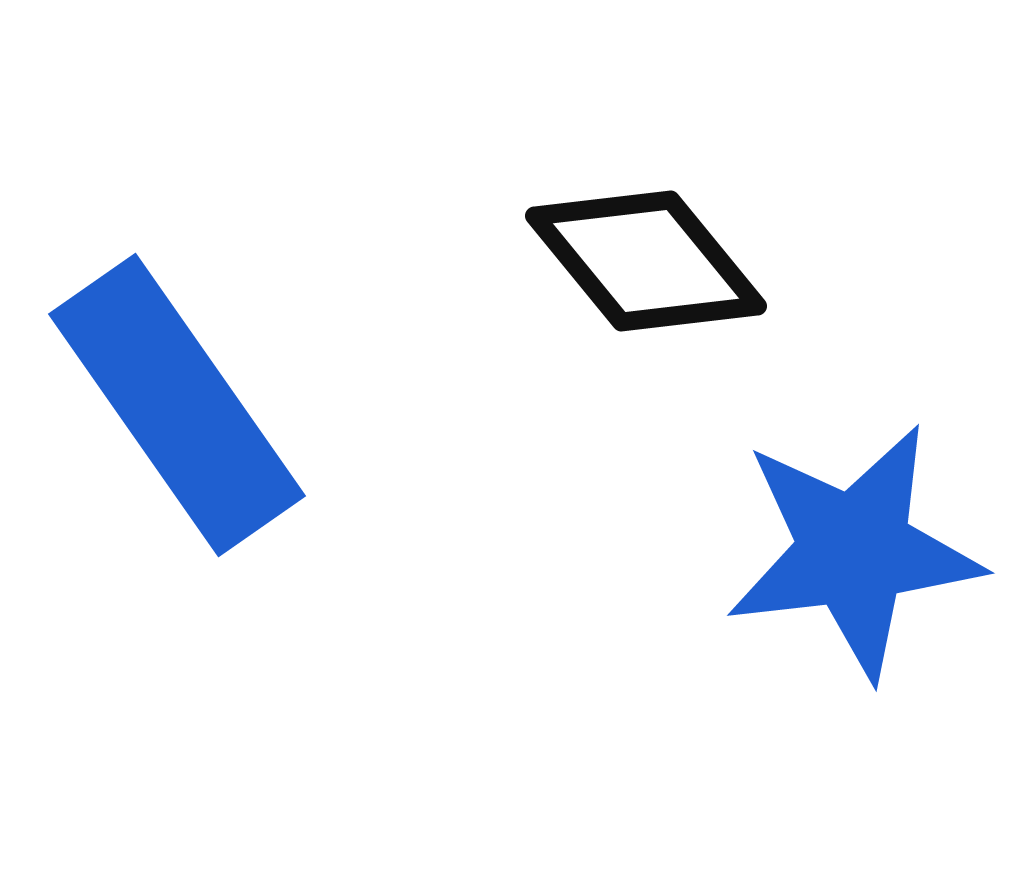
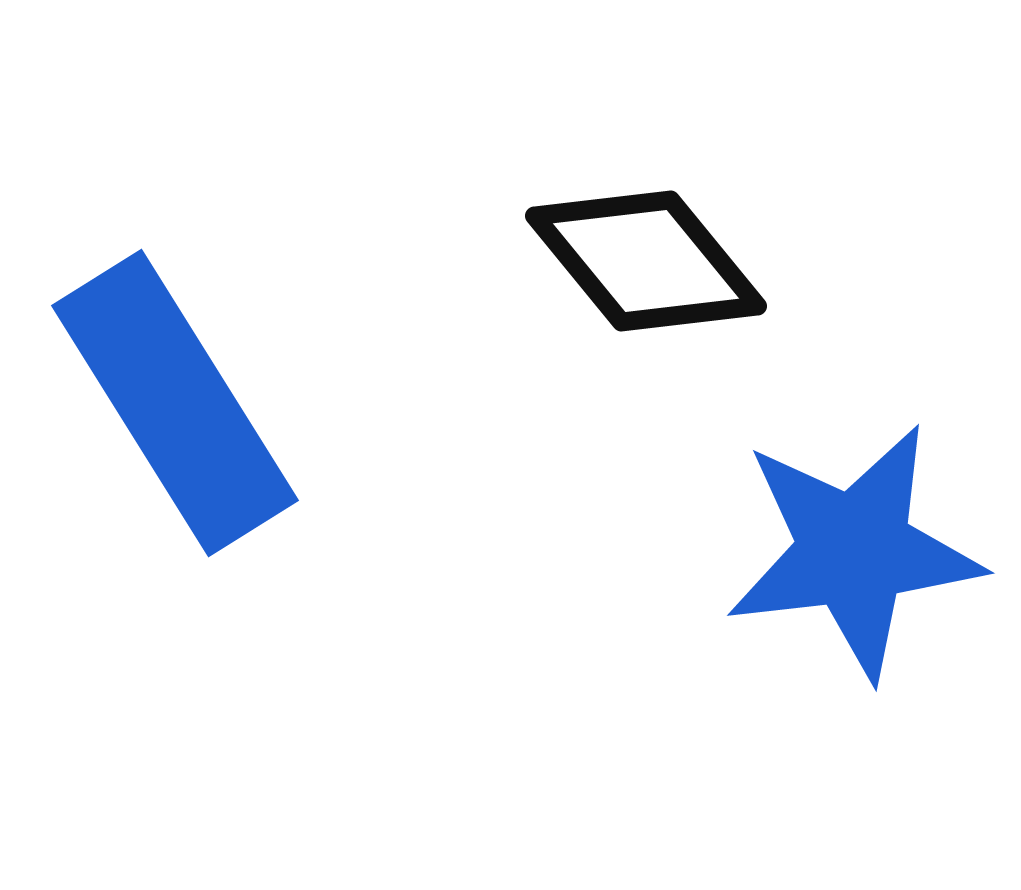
blue rectangle: moved 2 px left, 2 px up; rotated 3 degrees clockwise
